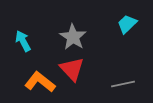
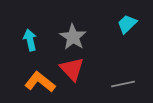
cyan arrow: moved 7 px right, 1 px up; rotated 15 degrees clockwise
